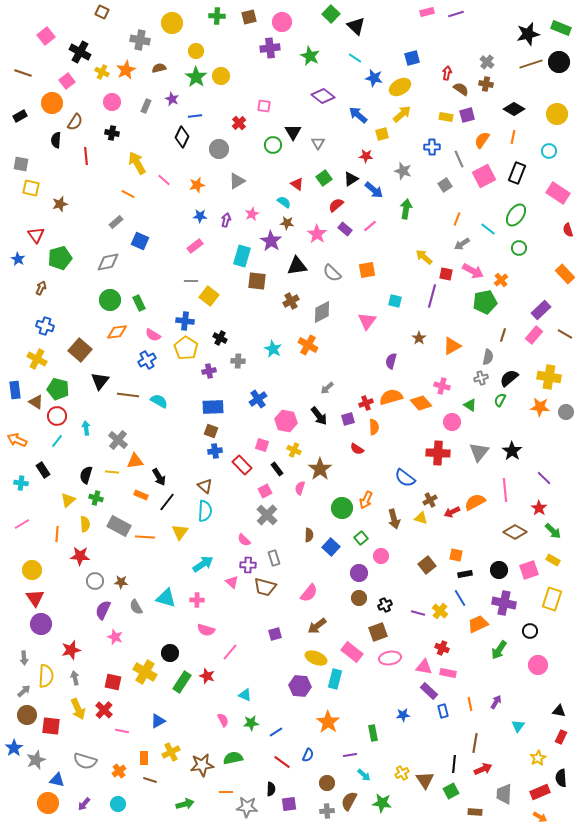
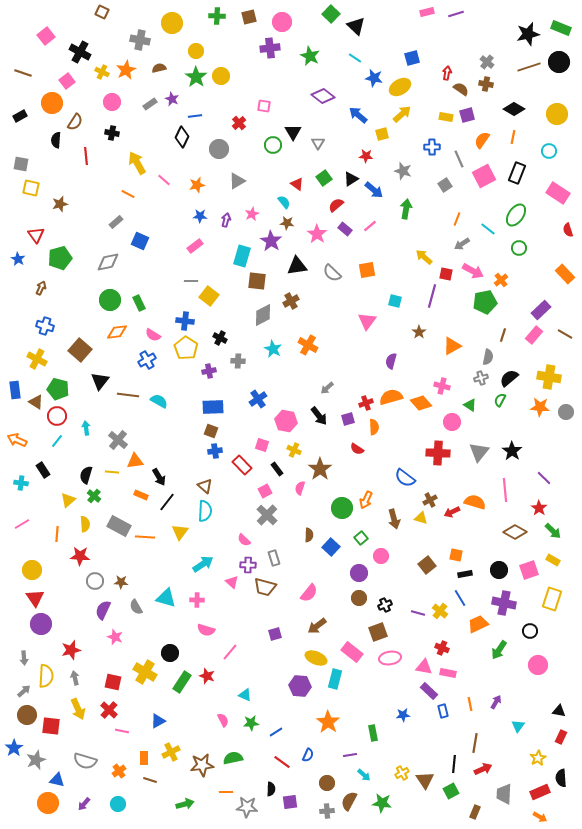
brown line at (531, 64): moved 2 px left, 3 px down
gray rectangle at (146, 106): moved 4 px right, 2 px up; rotated 32 degrees clockwise
cyan semicircle at (284, 202): rotated 16 degrees clockwise
gray diamond at (322, 312): moved 59 px left, 3 px down
brown star at (419, 338): moved 6 px up
green cross at (96, 498): moved 2 px left, 2 px up; rotated 24 degrees clockwise
orange semicircle at (475, 502): rotated 45 degrees clockwise
red cross at (104, 710): moved 5 px right
purple square at (289, 804): moved 1 px right, 2 px up
brown rectangle at (475, 812): rotated 72 degrees counterclockwise
